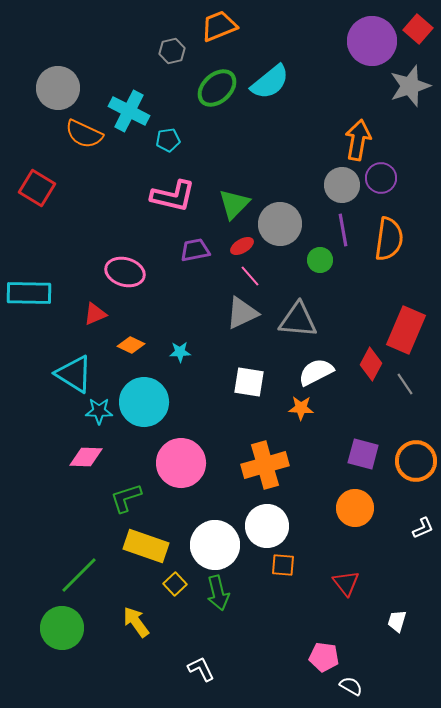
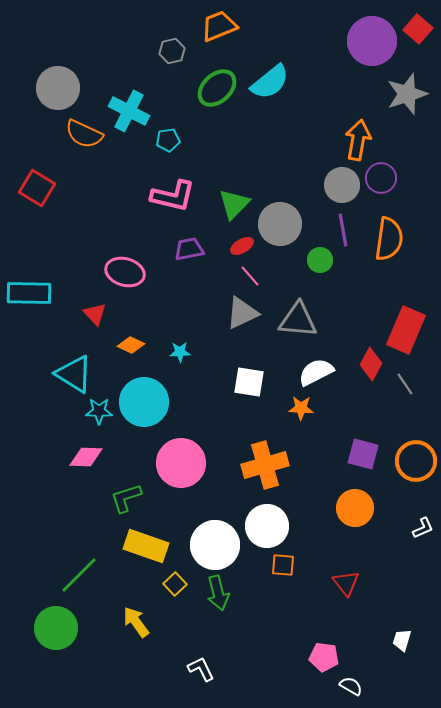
gray star at (410, 86): moved 3 px left, 8 px down
purple trapezoid at (195, 250): moved 6 px left, 1 px up
red triangle at (95, 314): rotated 50 degrees counterclockwise
white trapezoid at (397, 621): moved 5 px right, 19 px down
green circle at (62, 628): moved 6 px left
